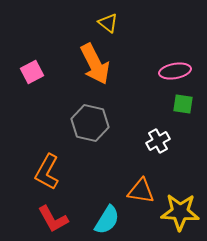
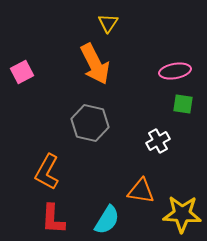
yellow triangle: rotated 25 degrees clockwise
pink square: moved 10 px left
yellow star: moved 2 px right, 2 px down
red L-shape: rotated 32 degrees clockwise
